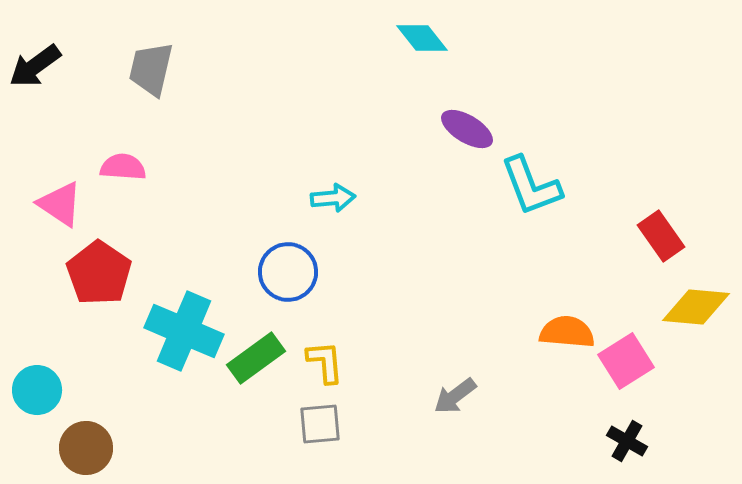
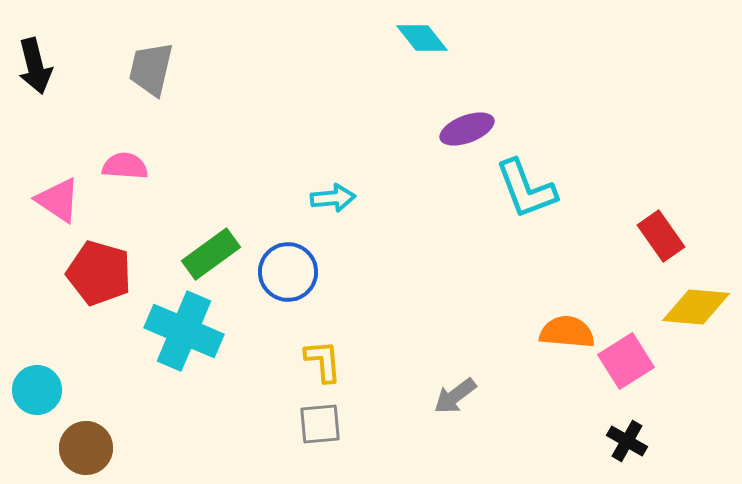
black arrow: rotated 68 degrees counterclockwise
purple ellipse: rotated 52 degrees counterclockwise
pink semicircle: moved 2 px right, 1 px up
cyan L-shape: moved 5 px left, 3 px down
pink triangle: moved 2 px left, 4 px up
red pentagon: rotated 18 degrees counterclockwise
green rectangle: moved 45 px left, 104 px up
yellow L-shape: moved 2 px left, 1 px up
